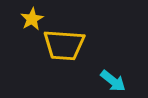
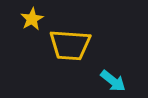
yellow trapezoid: moved 6 px right
